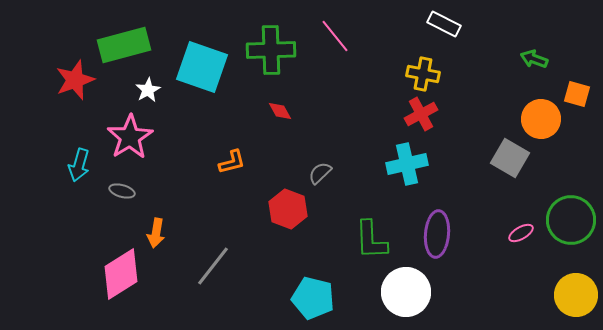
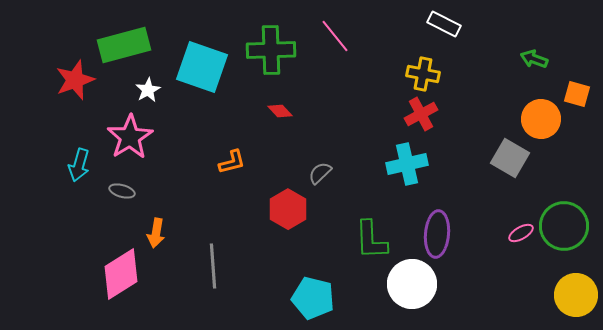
red diamond: rotated 15 degrees counterclockwise
red hexagon: rotated 9 degrees clockwise
green circle: moved 7 px left, 6 px down
gray line: rotated 42 degrees counterclockwise
white circle: moved 6 px right, 8 px up
